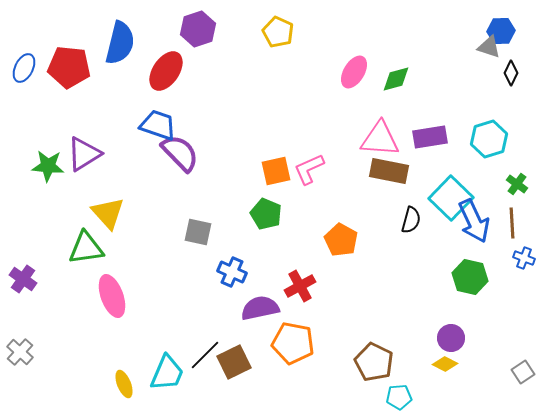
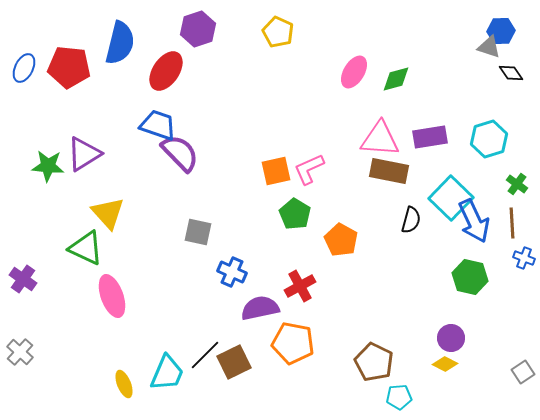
black diamond at (511, 73): rotated 60 degrees counterclockwise
green pentagon at (266, 214): moved 29 px right; rotated 8 degrees clockwise
green triangle at (86, 248): rotated 33 degrees clockwise
